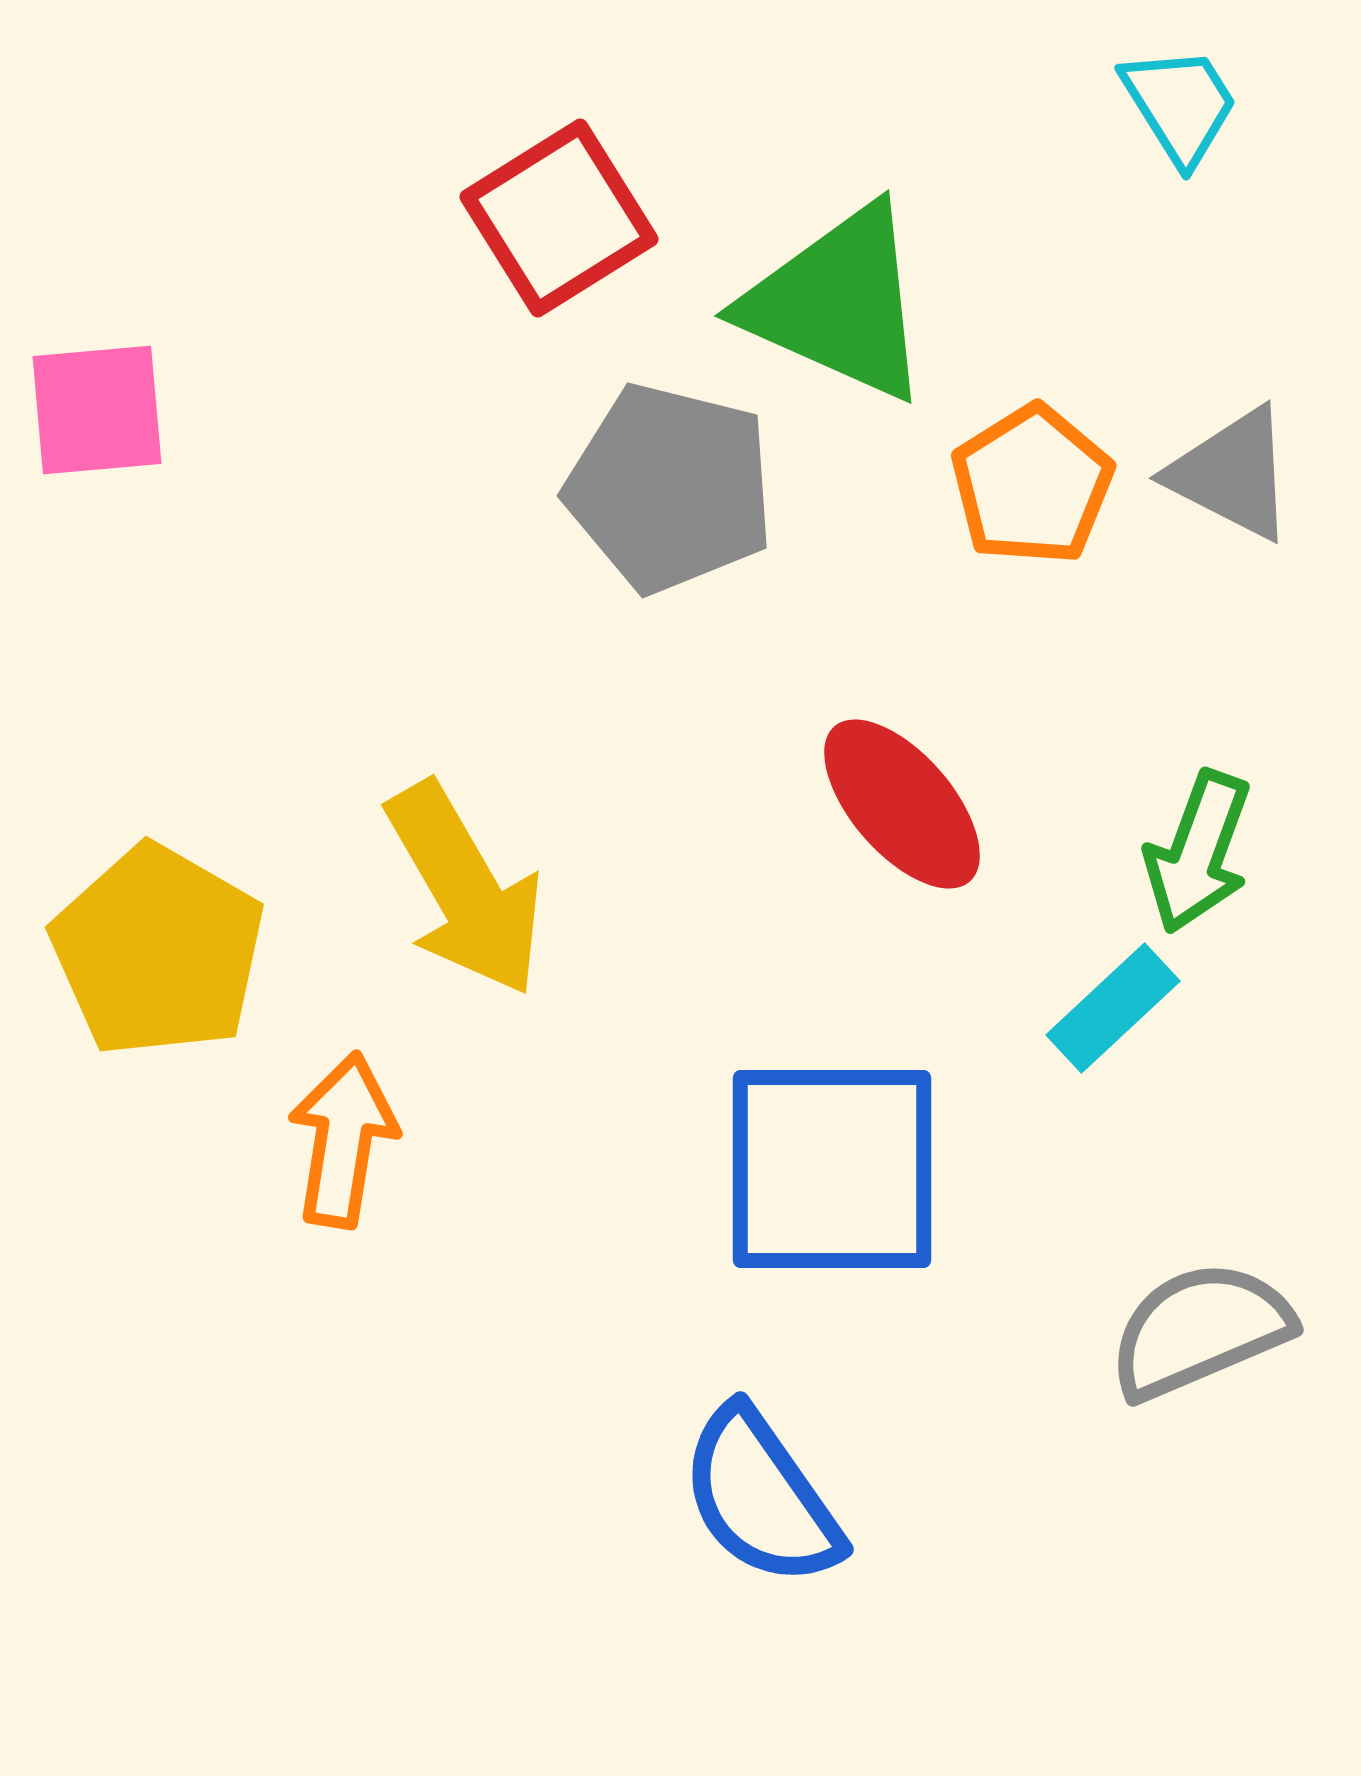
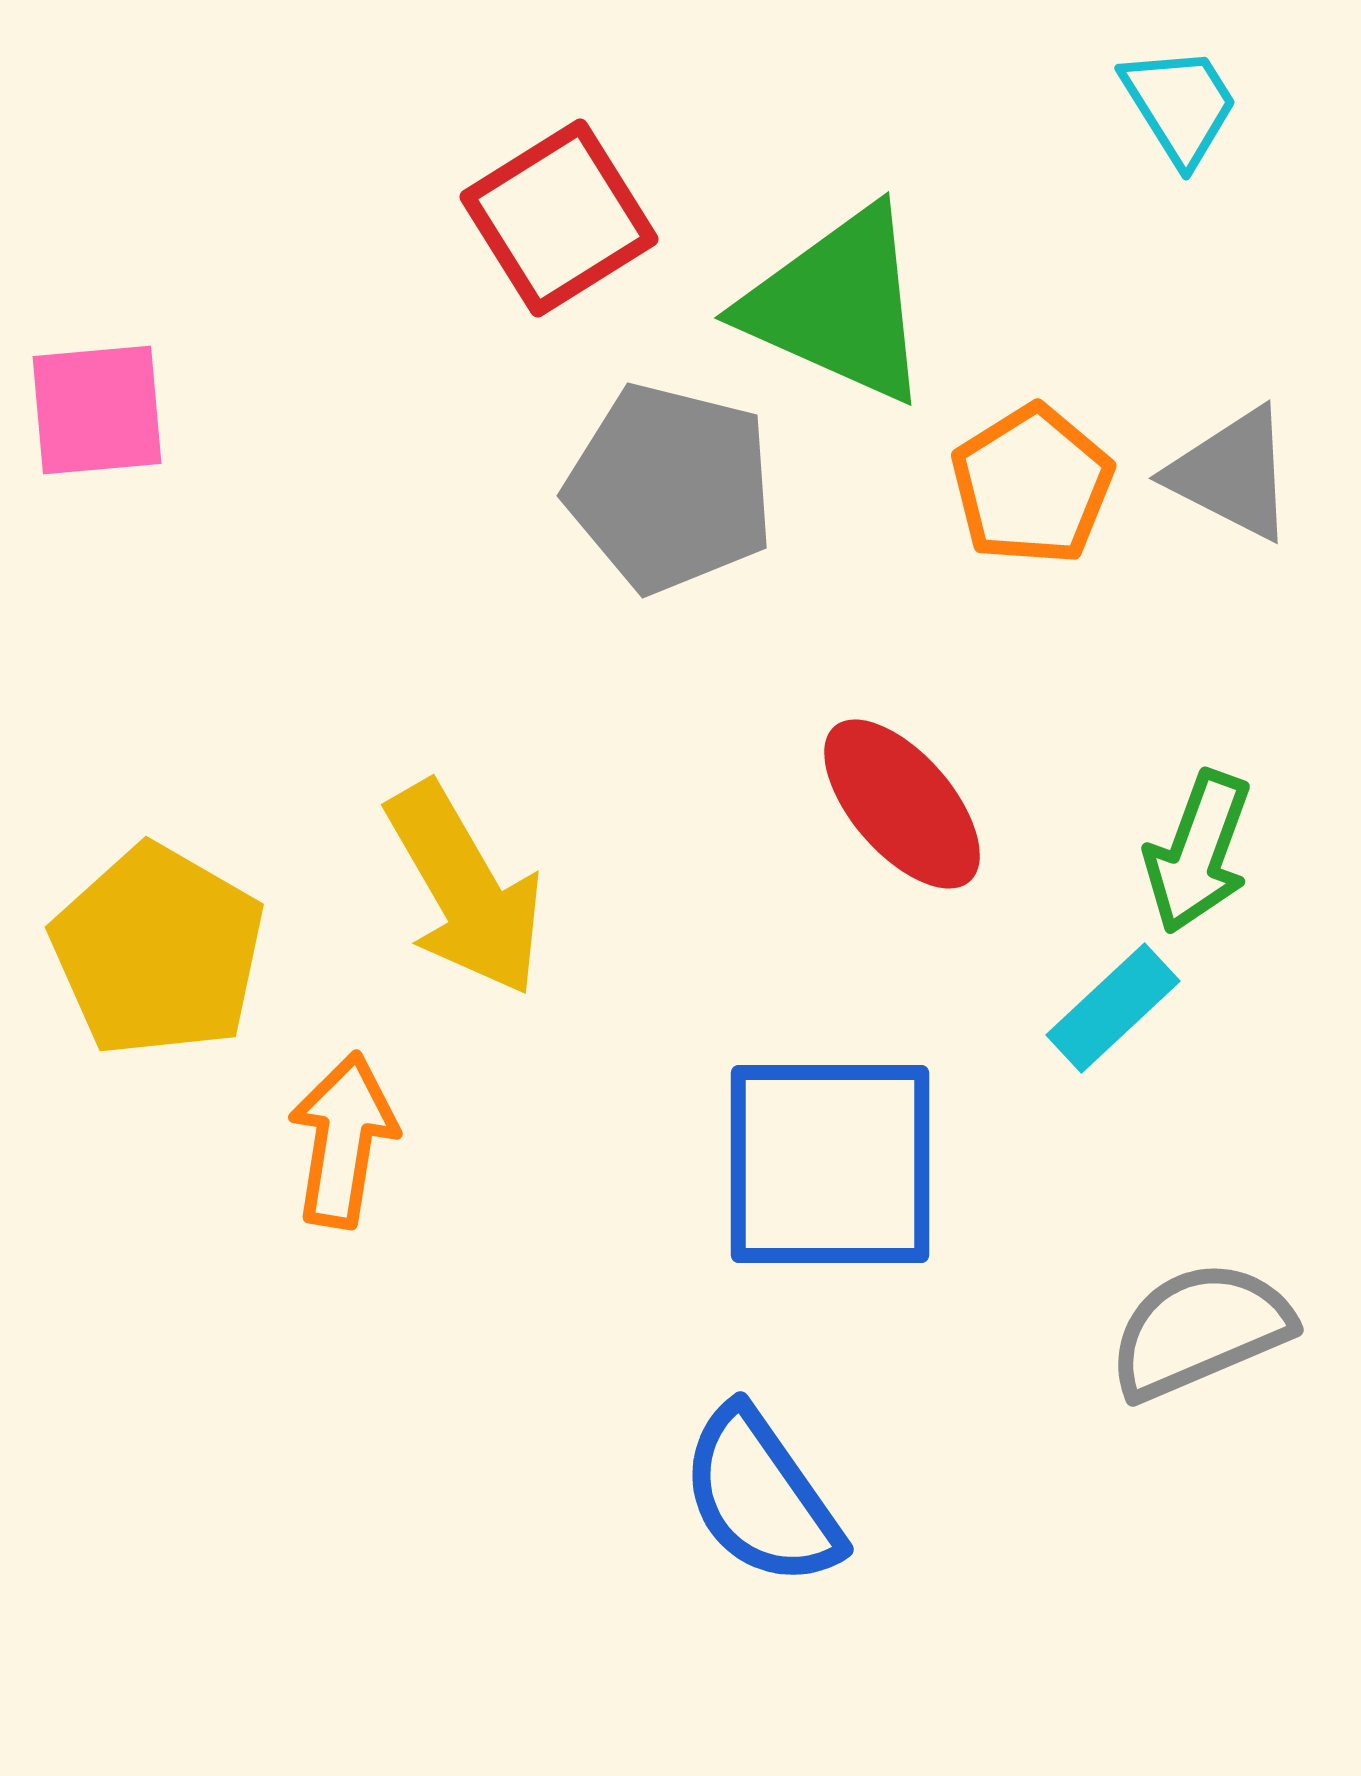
green triangle: moved 2 px down
blue square: moved 2 px left, 5 px up
